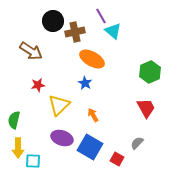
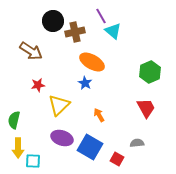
orange ellipse: moved 3 px down
orange arrow: moved 6 px right
gray semicircle: rotated 40 degrees clockwise
